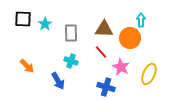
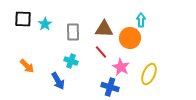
gray rectangle: moved 2 px right, 1 px up
blue cross: moved 4 px right
